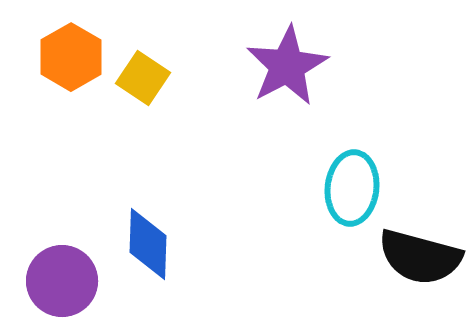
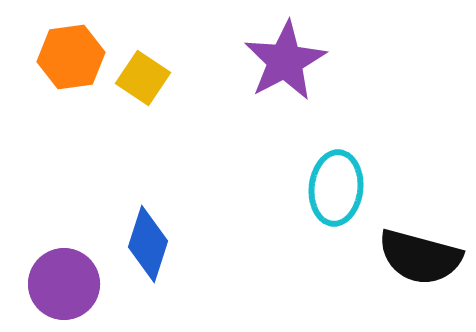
orange hexagon: rotated 22 degrees clockwise
purple star: moved 2 px left, 5 px up
cyan ellipse: moved 16 px left
blue diamond: rotated 16 degrees clockwise
purple circle: moved 2 px right, 3 px down
